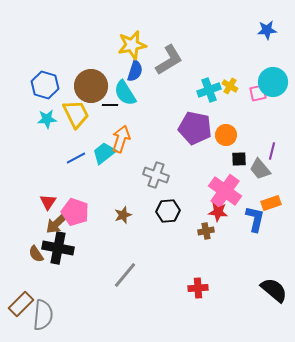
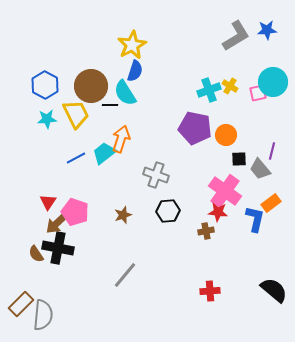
yellow star: rotated 16 degrees counterclockwise
gray L-shape: moved 67 px right, 24 px up
blue hexagon: rotated 12 degrees clockwise
orange rectangle: rotated 18 degrees counterclockwise
red cross: moved 12 px right, 3 px down
